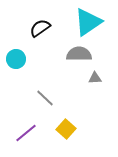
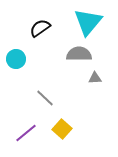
cyan triangle: rotated 16 degrees counterclockwise
yellow square: moved 4 px left
